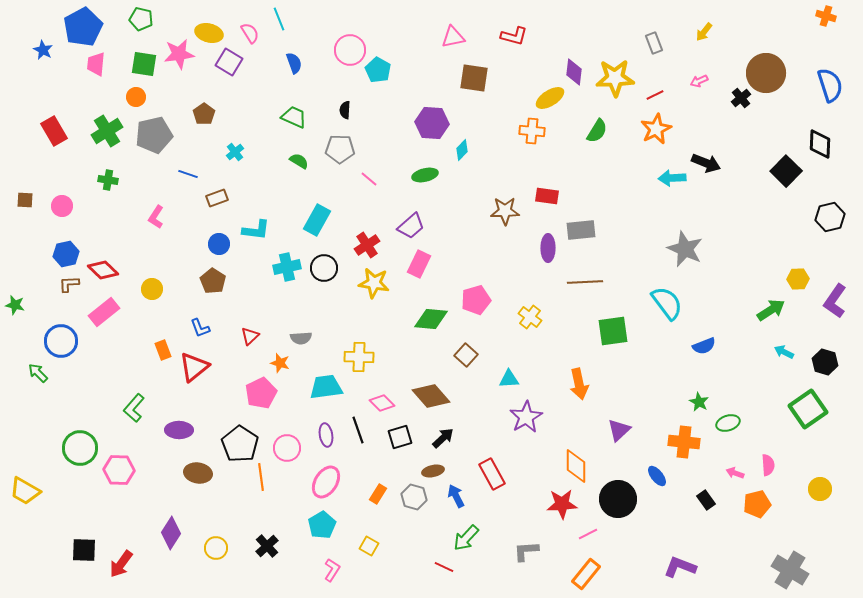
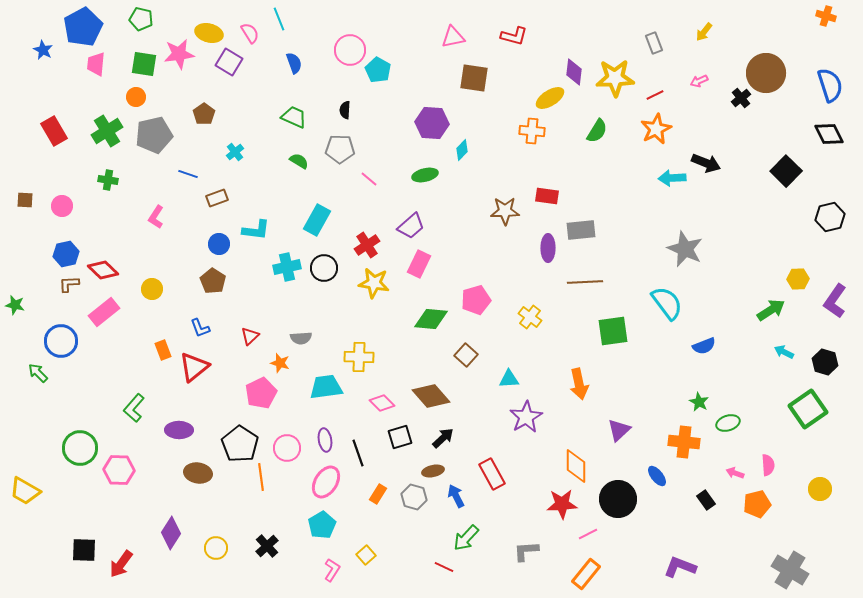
black diamond at (820, 144): moved 9 px right, 10 px up; rotated 28 degrees counterclockwise
black line at (358, 430): moved 23 px down
purple ellipse at (326, 435): moved 1 px left, 5 px down
yellow square at (369, 546): moved 3 px left, 9 px down; rotated 18 degrees clockwise
